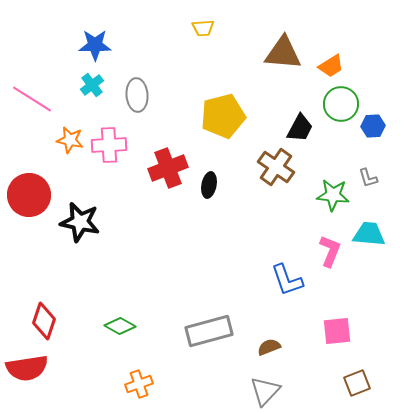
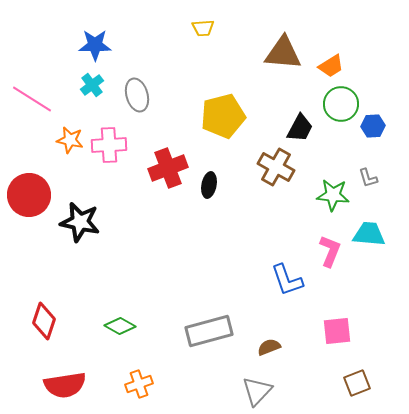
gray ellipse: rotated 12 degrees counterclockwise
brown cross: rotated 6 degrees counterclockwise
red semicircle: moved 38 px right, 17 px down
gray triangle: moved 8 px left
